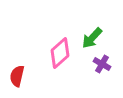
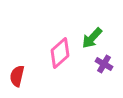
purple cross: moved 2 px right
